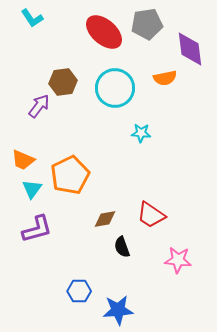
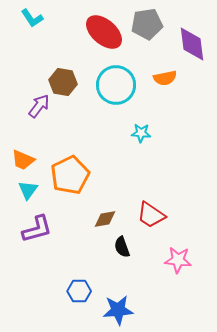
purple diamond: moved 2 px right, 5 px up
brown hexagon: rotated 16 degrees clockwise
cyan circle: moved 1 px right, 3 px up
cyan triangle: moved 4 px left, 1 px down
